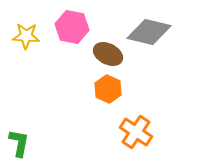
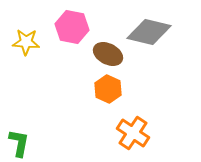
yellow star: moved 6 px down
orange cross: moved 3 px left, 1 px down
